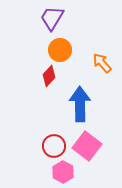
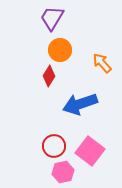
red diamond: rotated 10 degrees counterclockwise
blue arrow: rotated 108 degrees counterclockwise
pink square: moved 3 px right, 5 px down
pink hexagon: rotated 20 degrees clockwise
